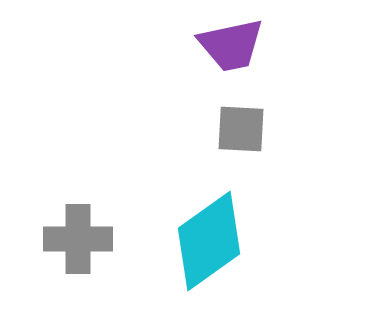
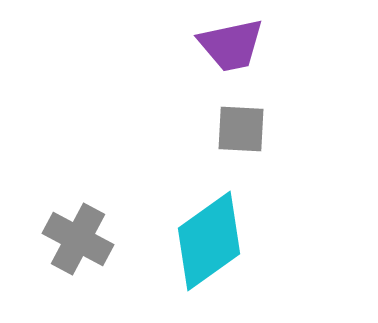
gray cross: rotated 28 degrees clockwise
